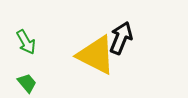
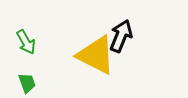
black arrow: moved 2 px up
green trapezoid: rotated 20 degrees clockwise
